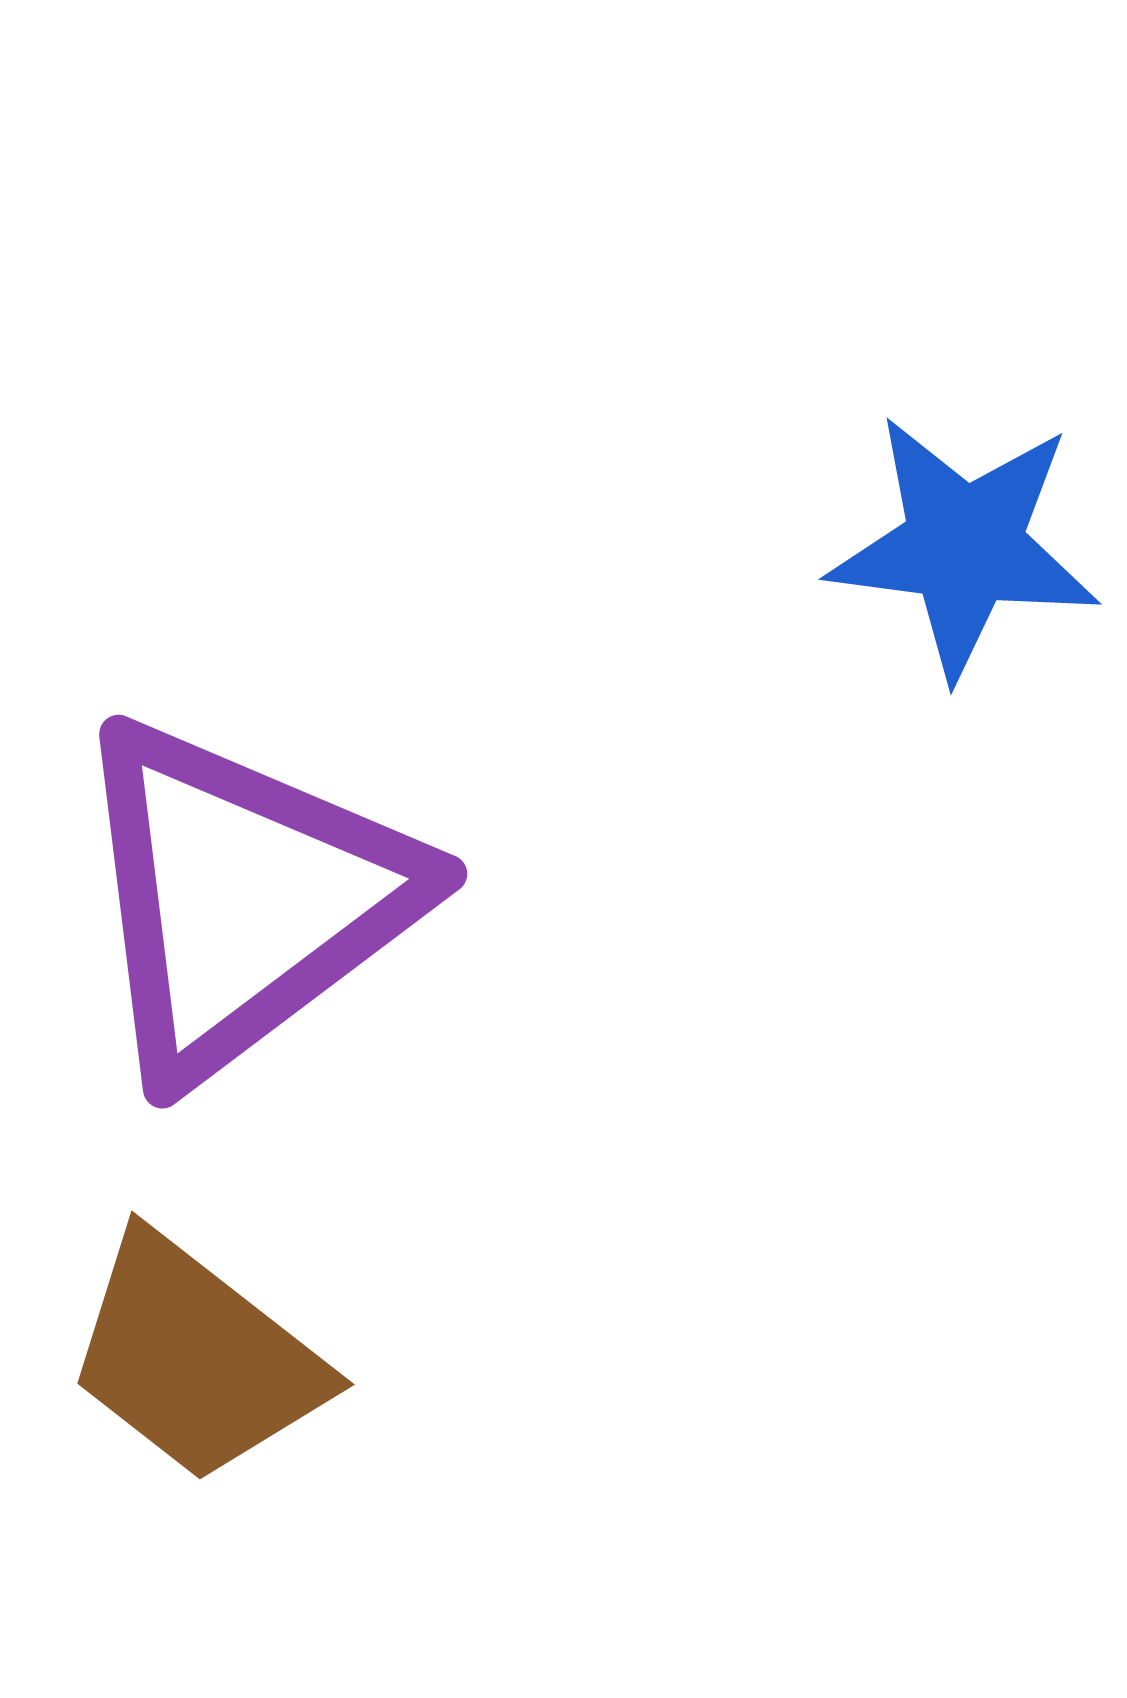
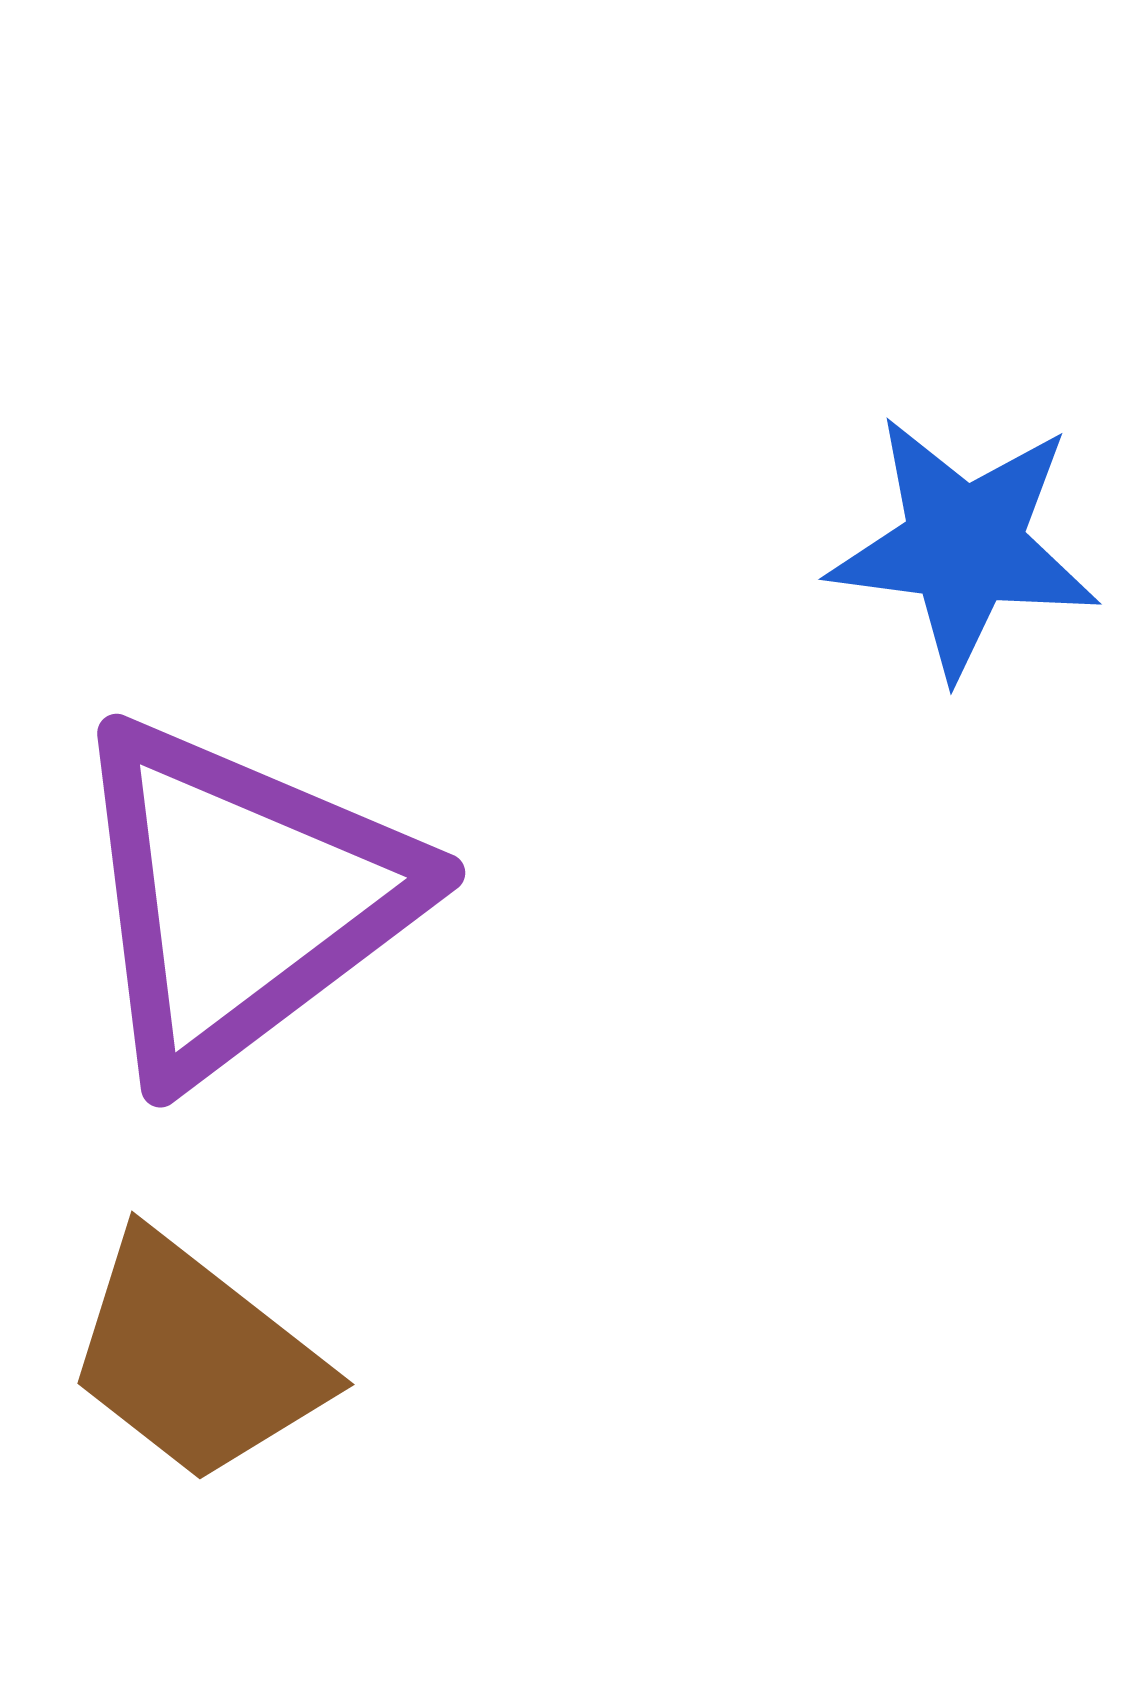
purple triangle: moved 2 px left, 1 px up
